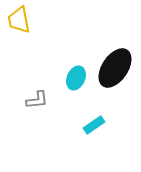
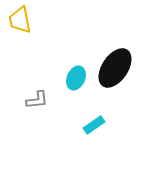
yellow trapezoid: moved 1 px right
